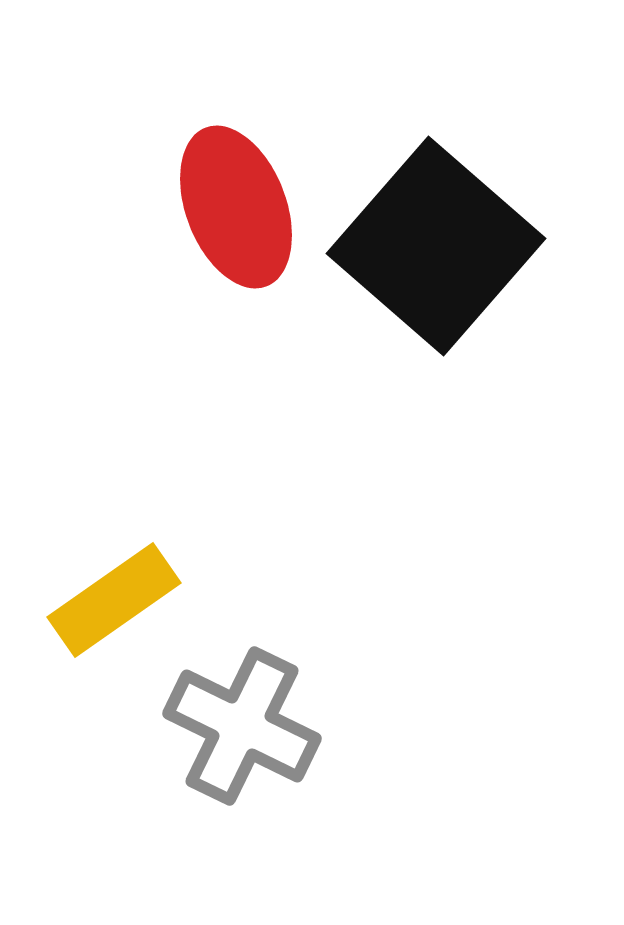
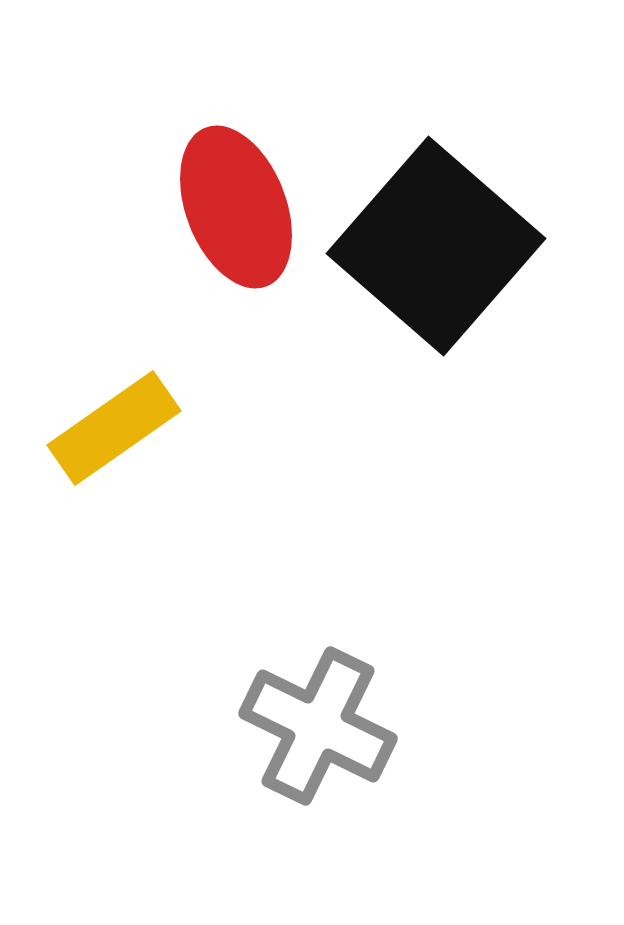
yellow rectangle: moved 172 px up
gray cross: moved 76 px right
